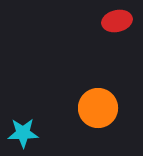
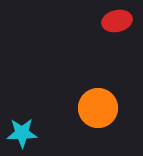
cyan star: moved 1 px left
